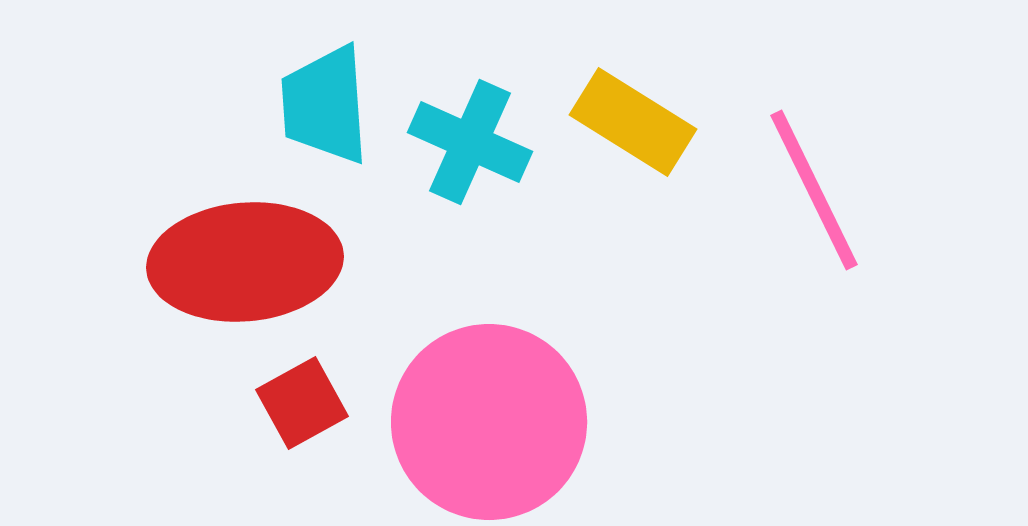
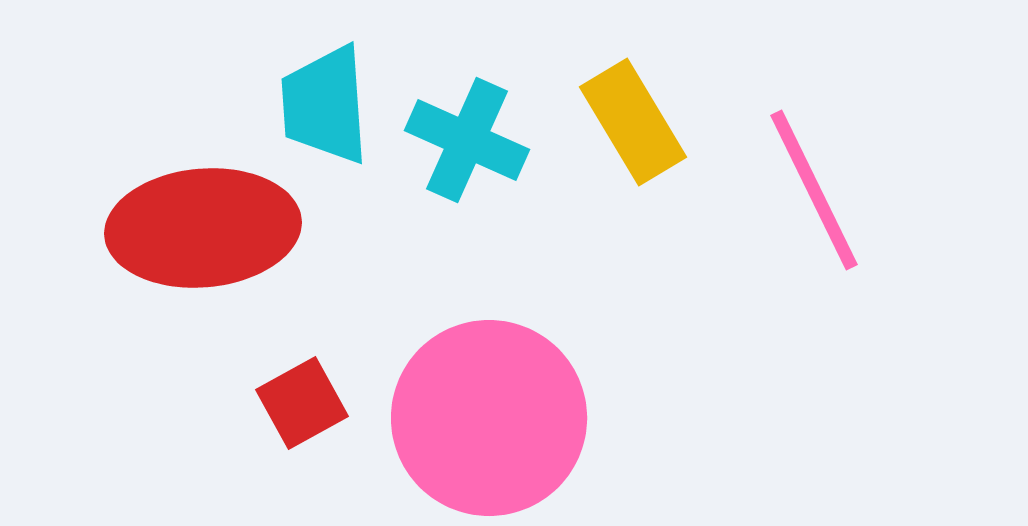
yellow rectangle: rotated 27 degrees clockwise
cyan cross: moved 3 px left, 2 px up
red ellipse: moved 42 px left, 34 px up
pink circle: moved 4 px up
